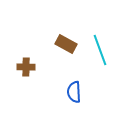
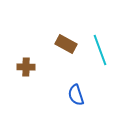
blue semicircle: moved 2 px right, 3 px down; rotated 15 degrees counterclockwise
